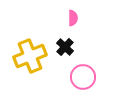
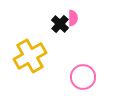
black cross: moved 5 px left, 23 px up
yellow cross: rotated 8 degrees counterclockwise
